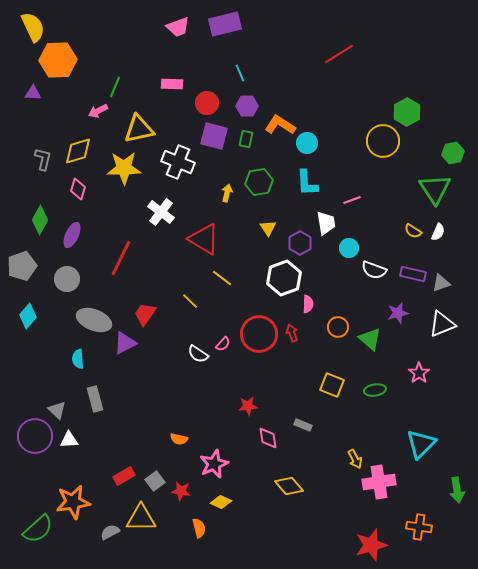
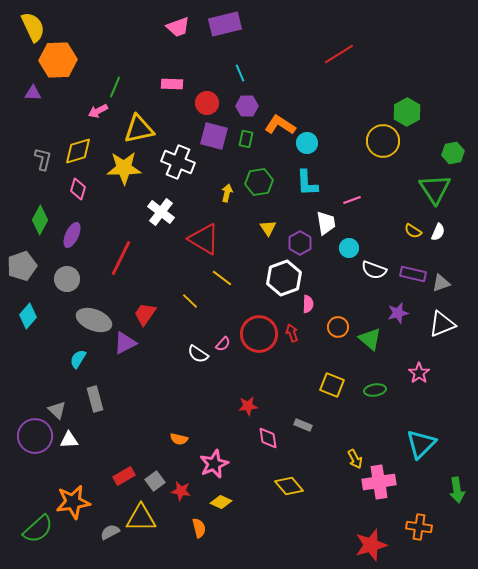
cyan semicircle at (78, 359): rotated 36 degrees clockwise
